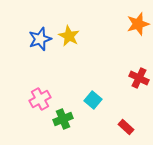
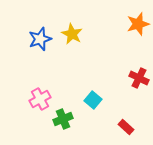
yellow star: moved 3 px right, 2 px up
